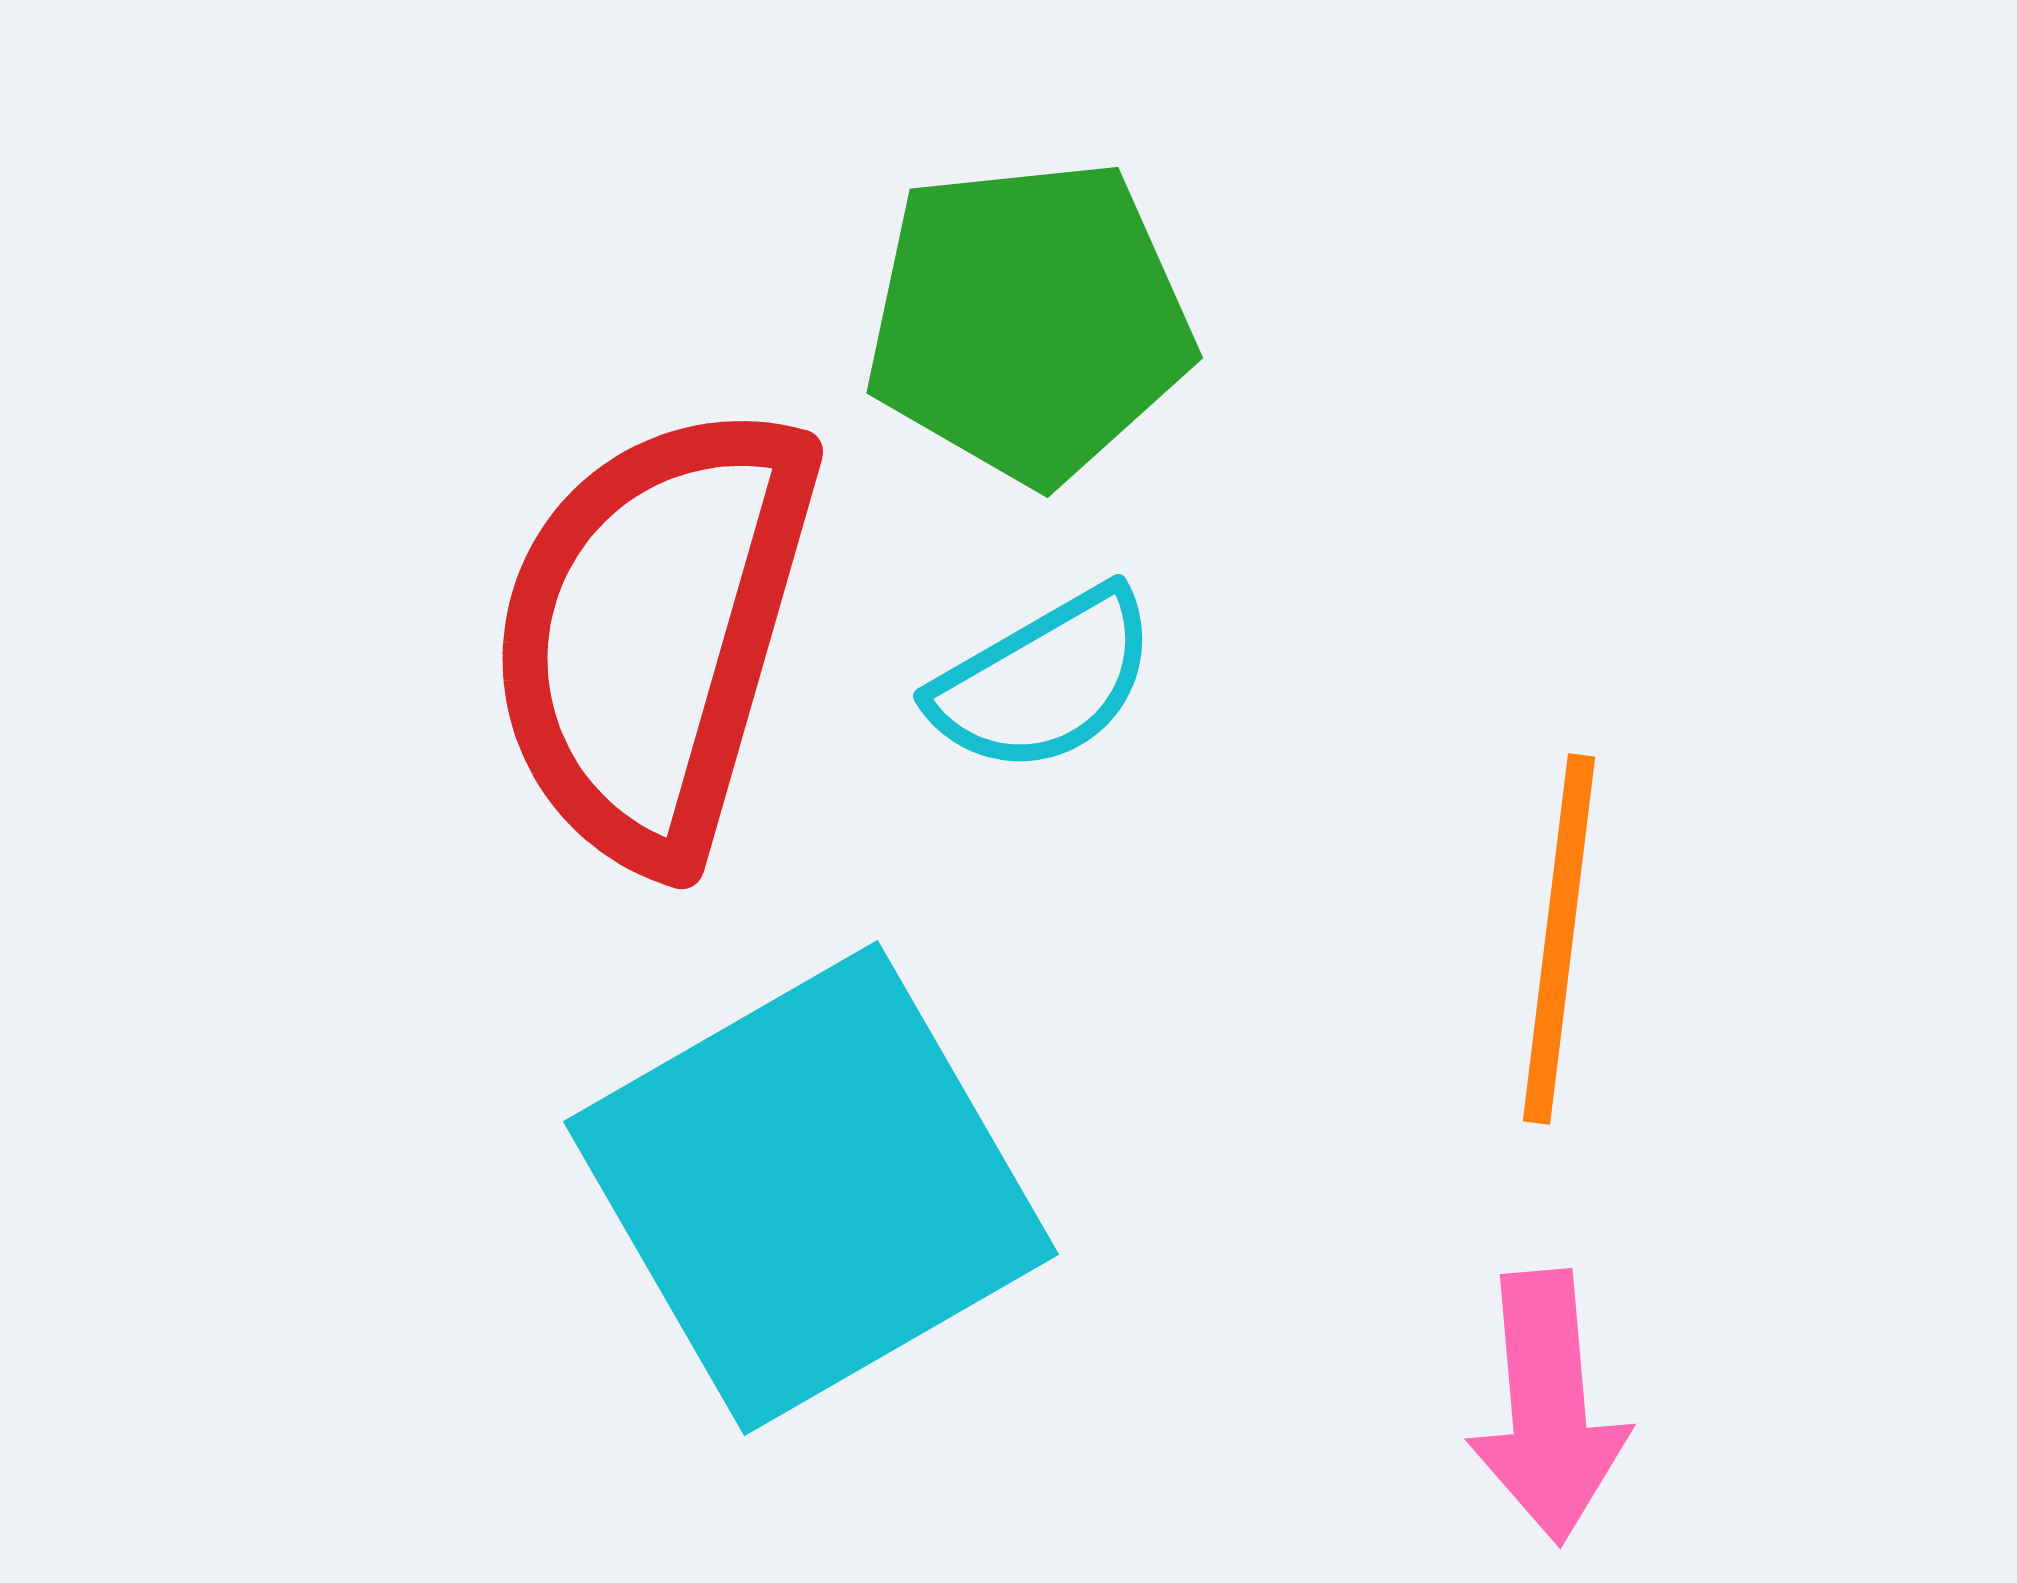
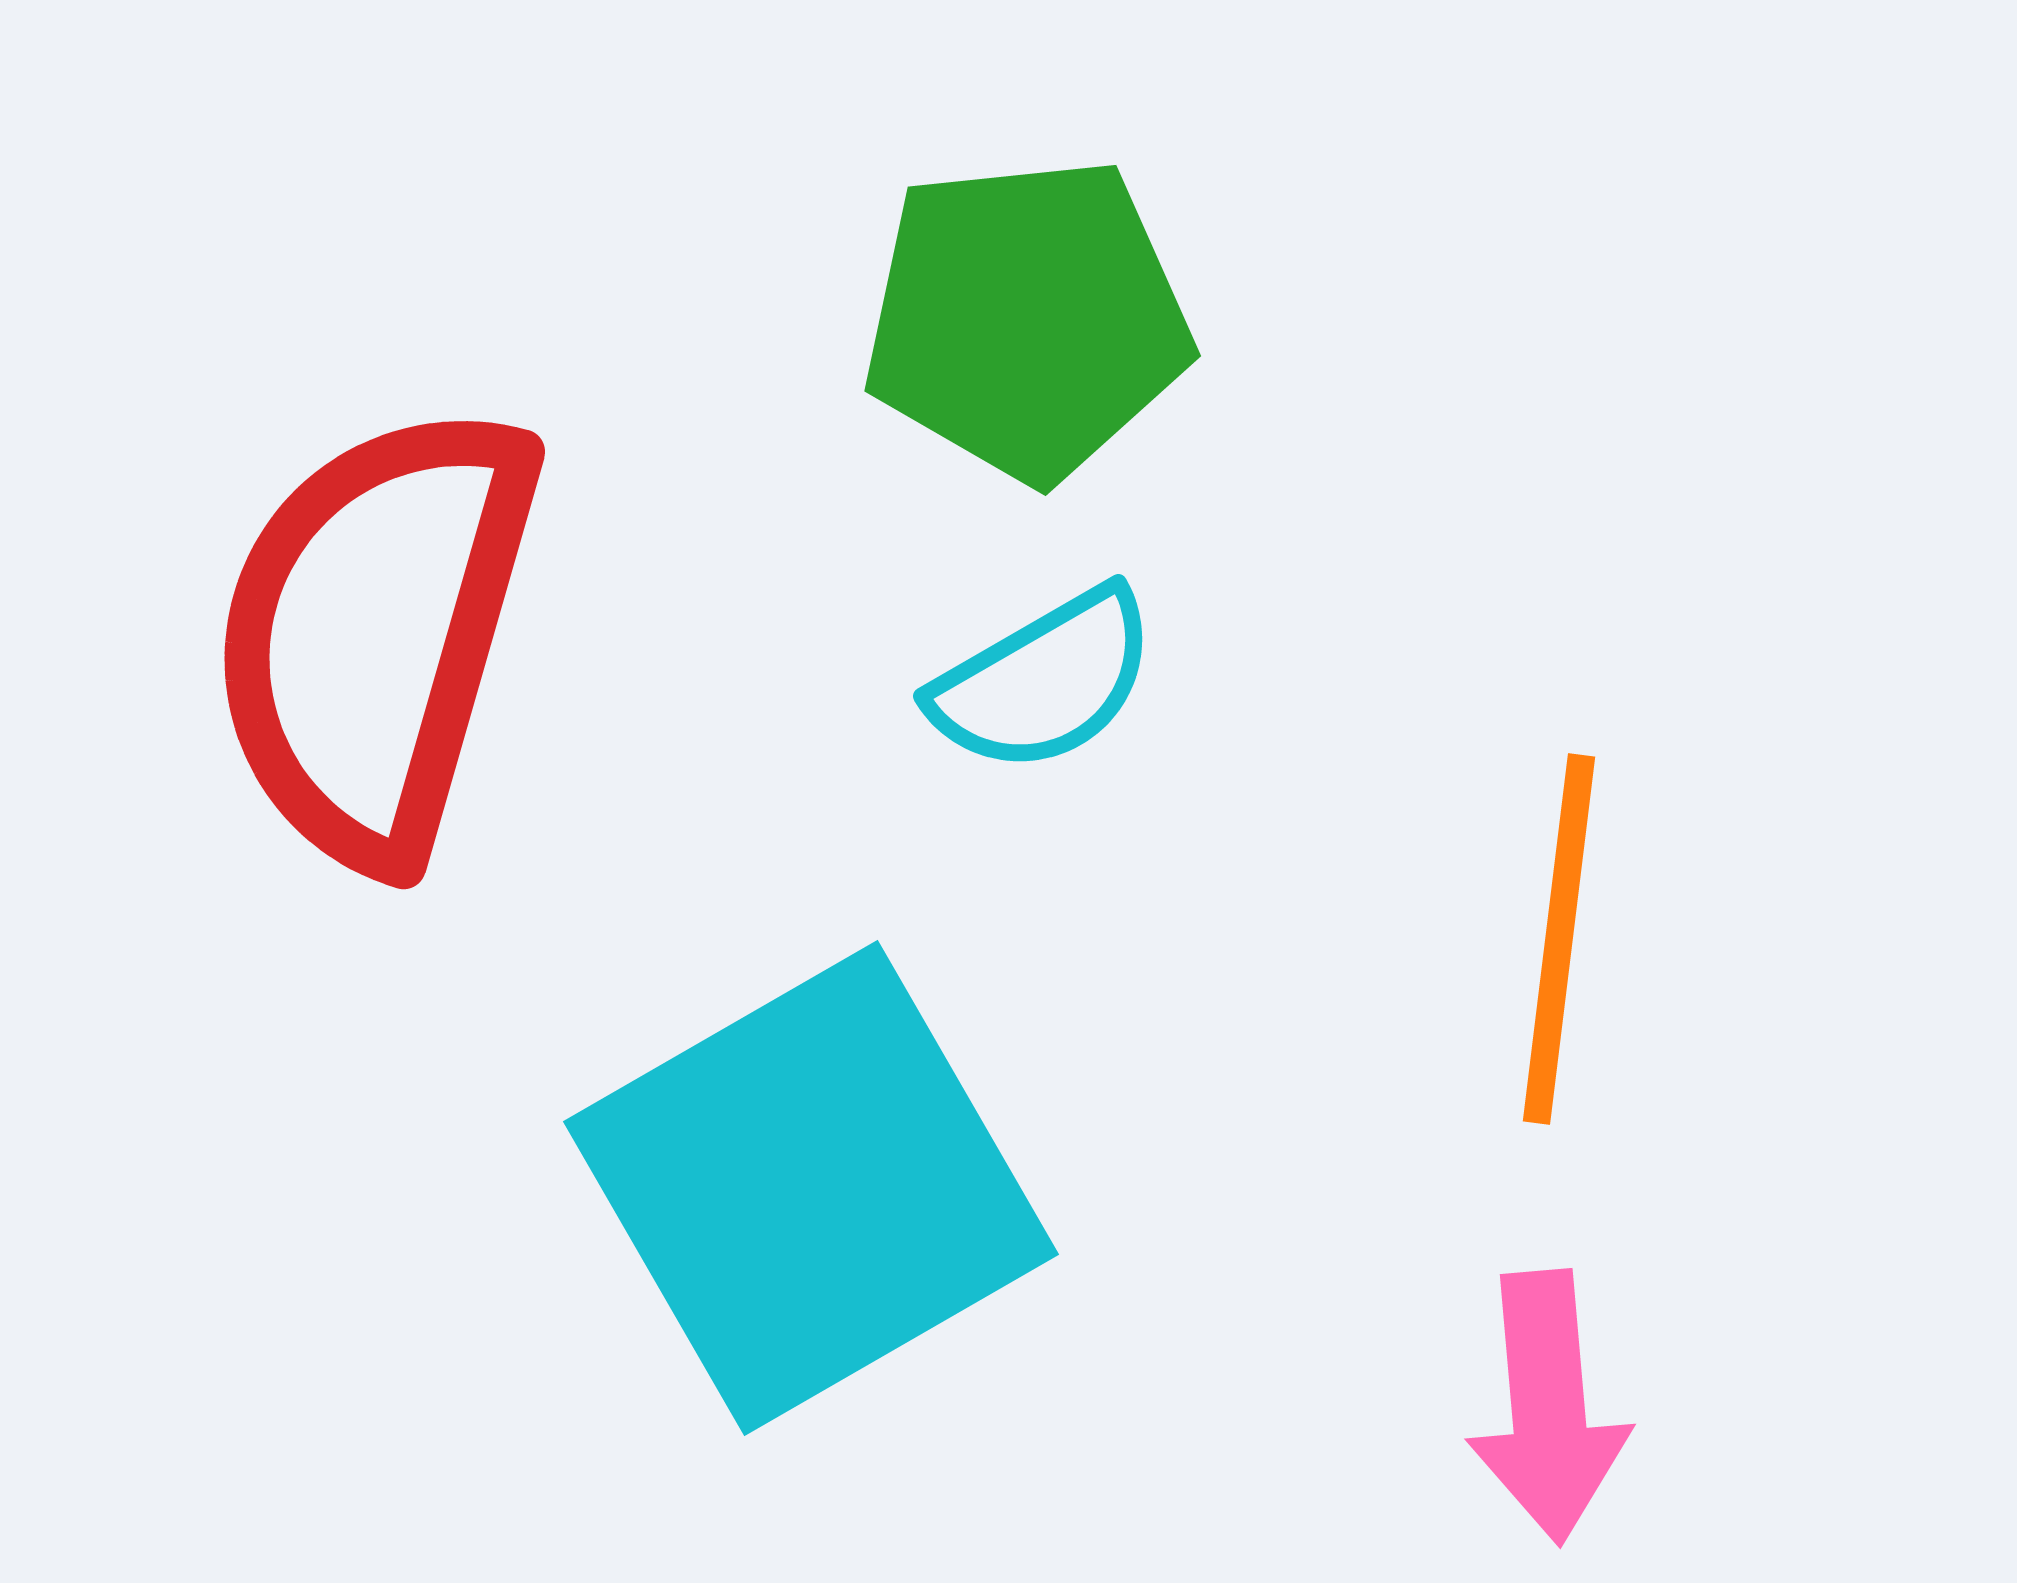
green pentagon: moved 2 px left, 2 px up
red semicircle: moved 278 px left
